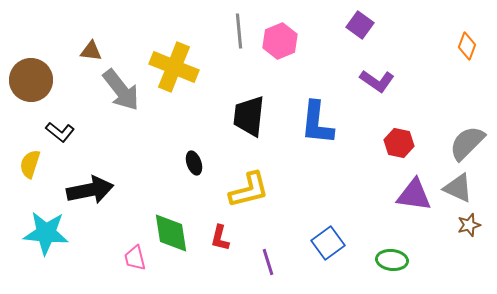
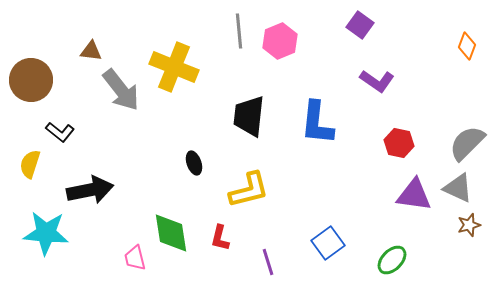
green ellipse: rotated 52 degrees counterclockwise
